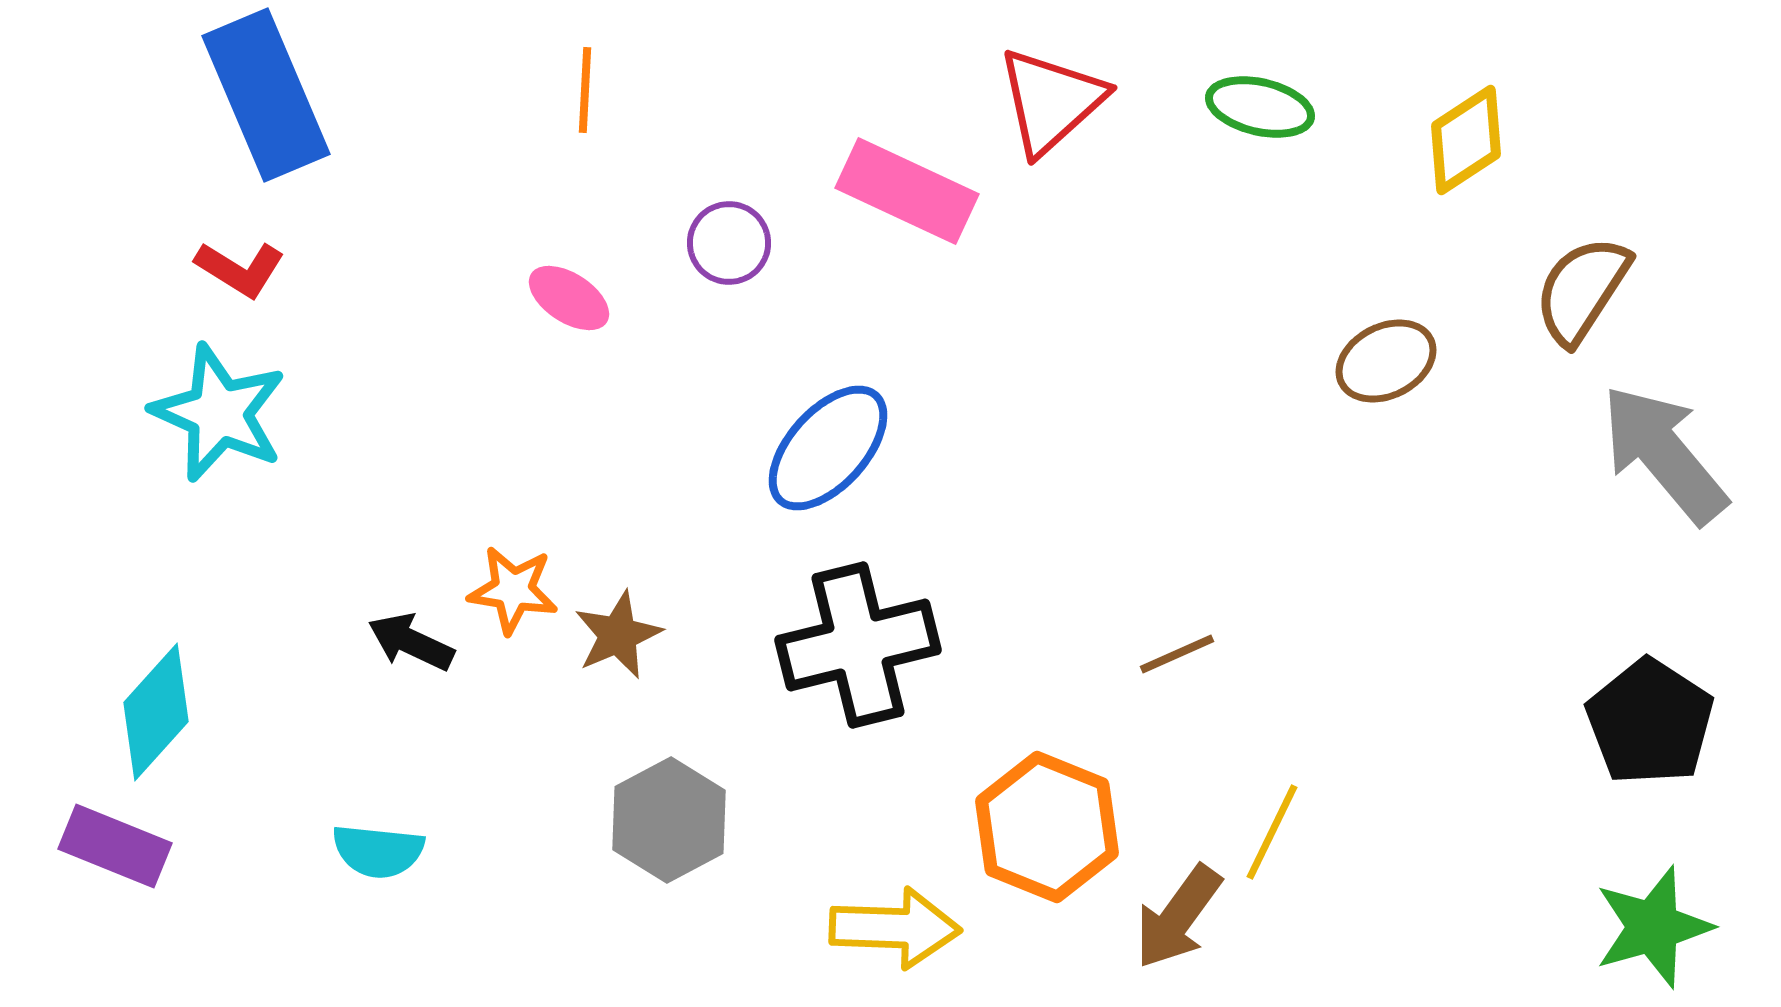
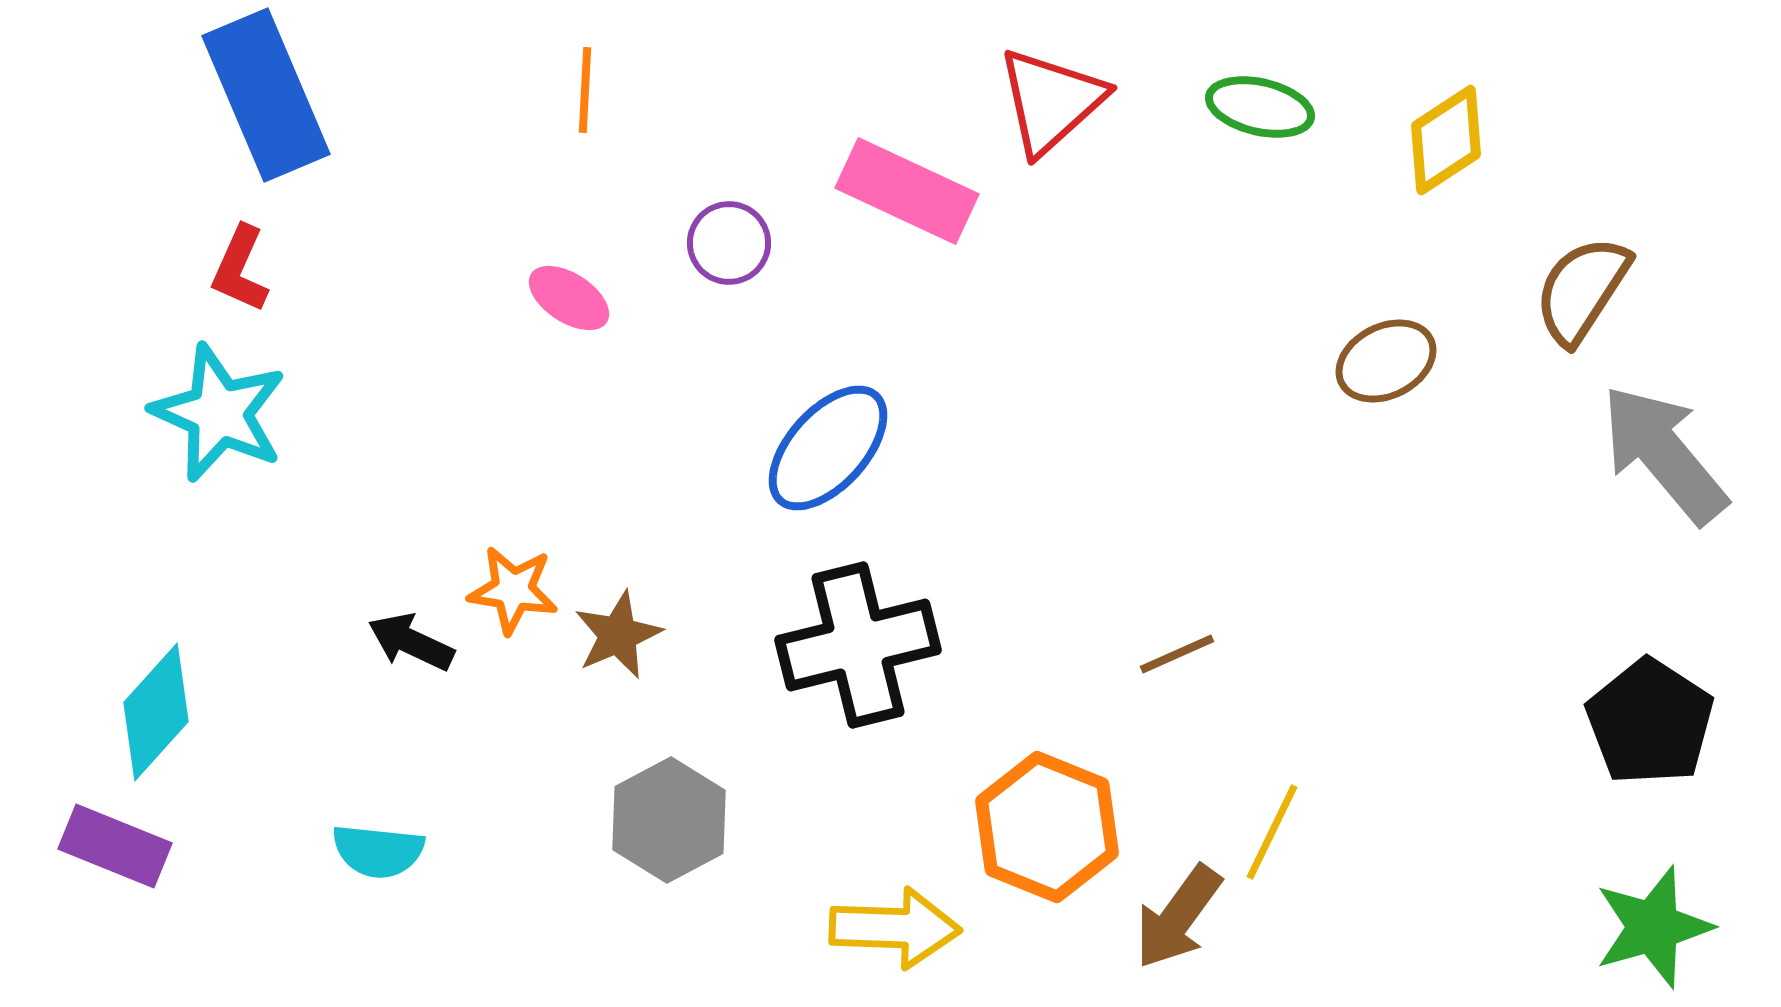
yellow diamond: moved 20 px left
red L-shape: rotated 82 degrees clockwise
